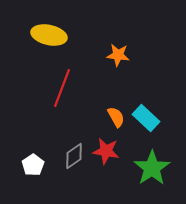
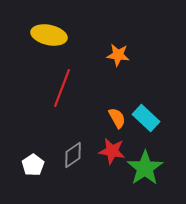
orange semicircle: moved 1 px right, 1 px down
red star: moved 6 px right
gray diamond: moved 1 px left, 1 px up
green star: moved 7 px left
